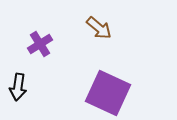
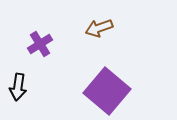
brown arrow: rotated 120 degrees clockwise
purple square: moved 1 px left, 2 px up; rotated 15 degrees clockwise
